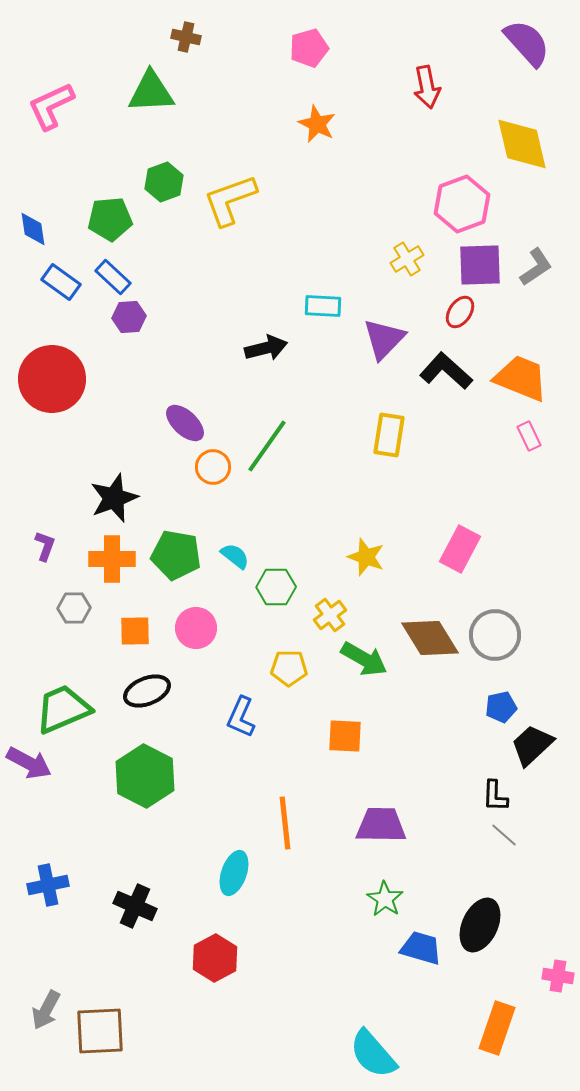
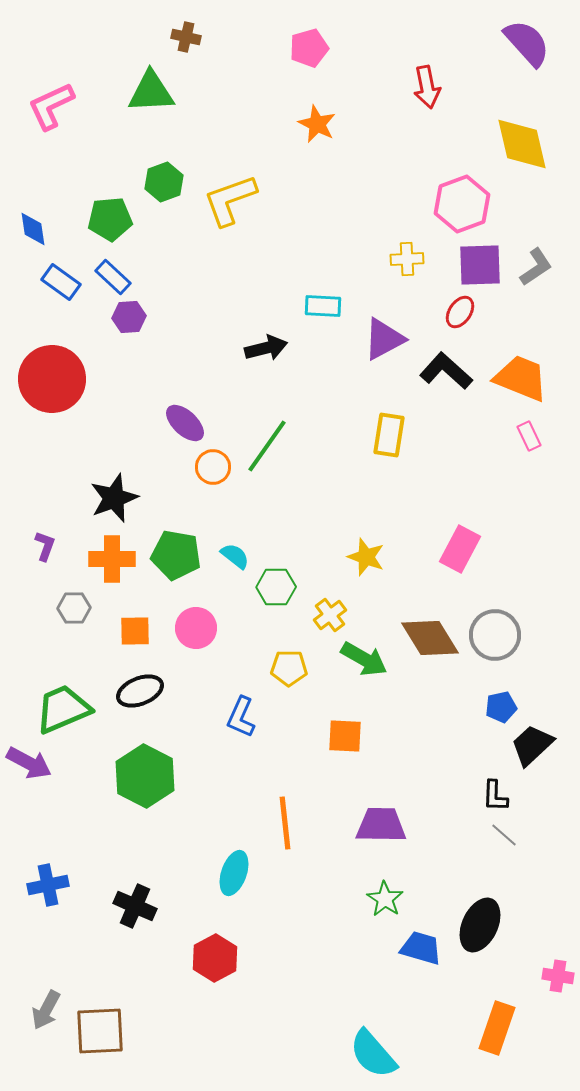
yellow cross at (407, 259): rotated 28 degrees clockwise
purple triangle at (384, 339): rotated 18 degrees clockwise
black ellipse at (147, 691): moved 7 px left
